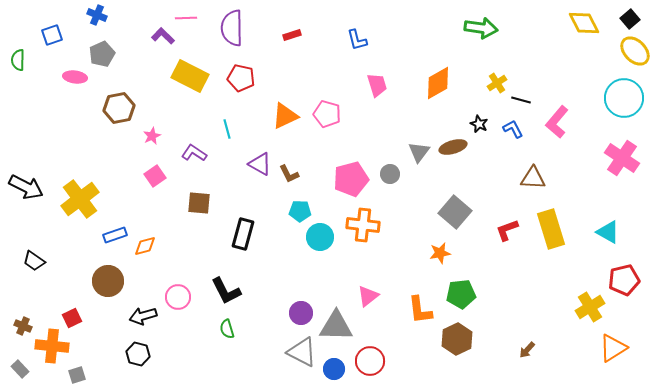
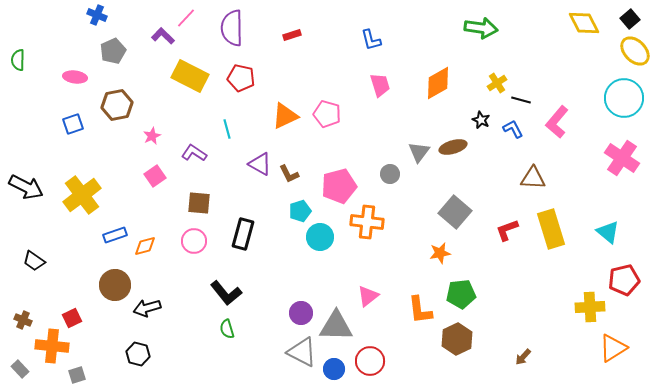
pink line at (186, 18): rotated 45 degrees counterclockwise
blue square at (52, 35): moved 21 px right, 89 px down
blue L-shape at (357, 40): moved 14 px right
gray pentagon at (102, 54): moved 11 px right, 3 px up
pink trapezoid at (377, 85): moved 3 px right
brown hexagon at (119, 108): moved 2 px left, 3 px up
black star at (479, 124): moved 2 px right, 4 px up
pink pentagon at (351, 179): moved 12 px left, 7 px down
yellow cross at (80, 199): moved 2 px right, 4 px up
cyan pentagon at (300, 211): rotated 20 degrees counterclockwise
orange cross at (363, 225): moved 4 px right, 3 px up
cyan triangle at (608, 232): rotated 10 degrees clockwise
brown circle at (108, 281): moved 7 px right, 4 px down
black L-shape at (226, 291): moved 2 px down; rotated 12 degrees counterclockwise
pink circle at (178, 297): moved 16 px right, 56 px up
yellow cross at (590, 307): rotated 28 degrees clockwise
black arrow at (143, 316): moved 4 px right, 8 px up
brown cross at (23, 326): moved 6 px up
brown arrow at (527, 350): moved 4 px left, 7 px down
